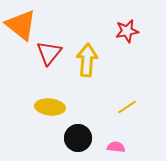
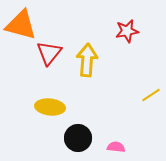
orange triangle: rotated 24 degrees counterclockwise
yellow line: moved 24 px right, 12 px up
